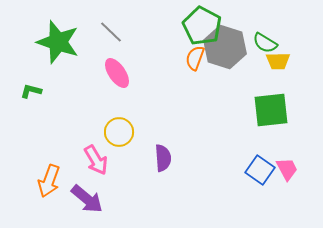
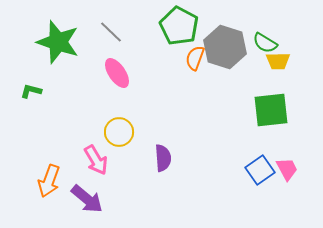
green pentagon: moved 23 px left
blue square: rotated 20 degrees clockwise
